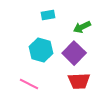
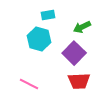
cyan hexagon: moved 2 px left, 11 px up
